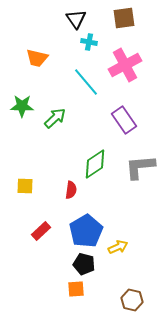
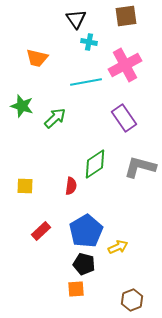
brown square: moved 2 px right, 2 px up
cyan line: rotated 60 degrees counterclockwise
green star: rotated 15 degrees clockwise
purple rectangle: moved 2 px up
gray L-shape: rotated 20 degrees clockwise
red semicircle: moved 4 px up
brown hexagon: rotated 25 degrees clockwise
